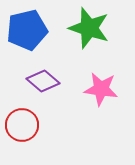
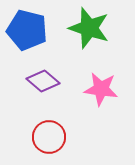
blue pentagon: rotated 27 degrees clockwise
red circle: moved 27 px right, 12 px down
